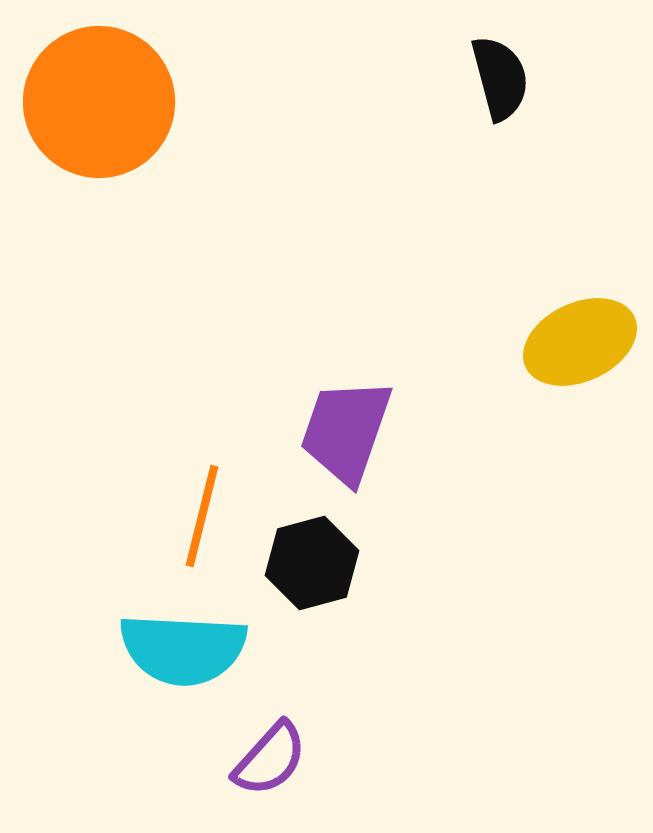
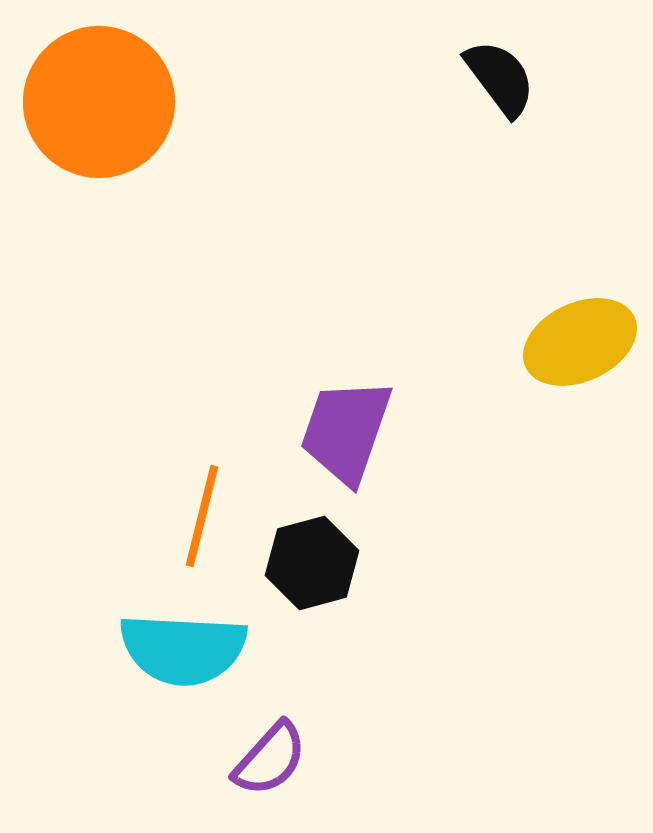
black semicircle: rotated 22 degrees counterclockwise
